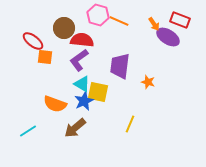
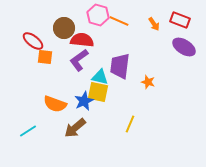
purple ellipse: moved 16 px right, 10 px down
cyan triangle: moved 18 px right, 7 px up; rotated 18 degrees counterclockwise
